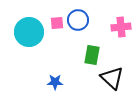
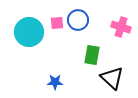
pink cross: rotated 24 degrees clockwise
